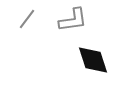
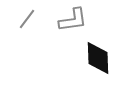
black diamond: moved 5 px right, 2 px up; rotated 16 degrees clockwise
